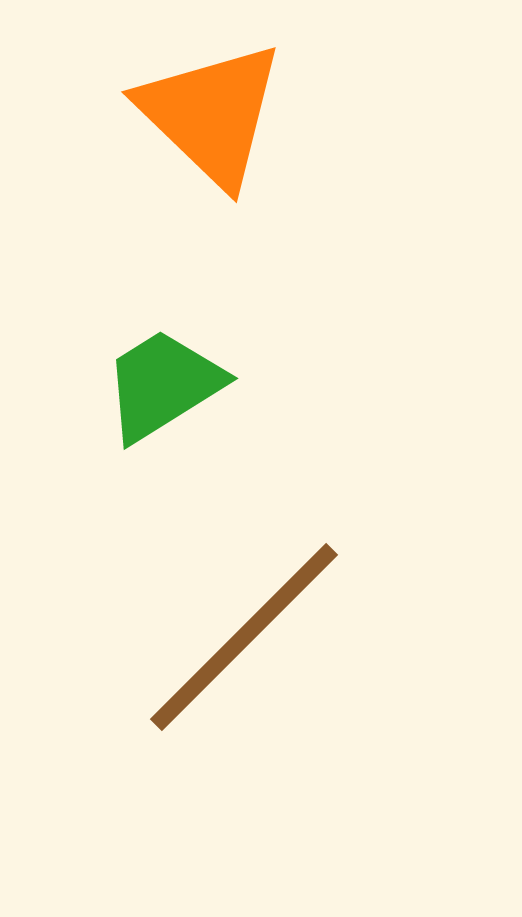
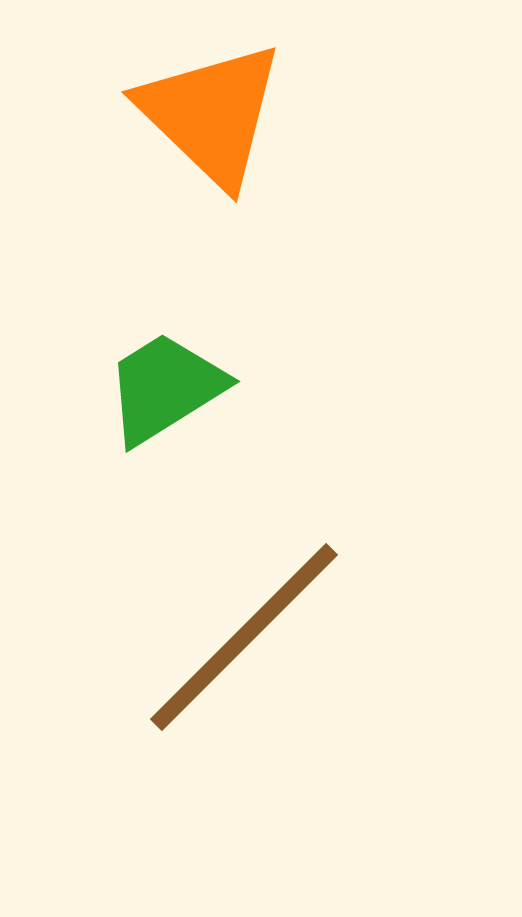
green trapezoid: moved 2 px right, 3 px down
